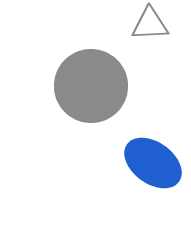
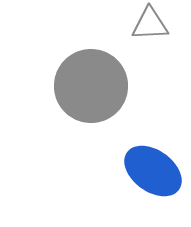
blue ellipse: moved 8 px down
